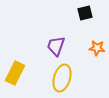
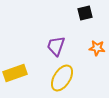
yellow rectangle: rotated 45 degrees clockwise
yellow ellipse: rotated 16 degrees clockwise
